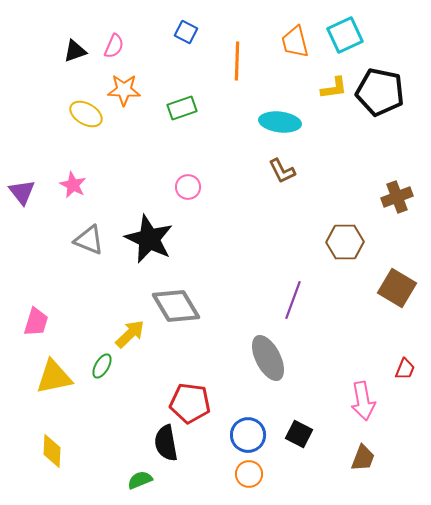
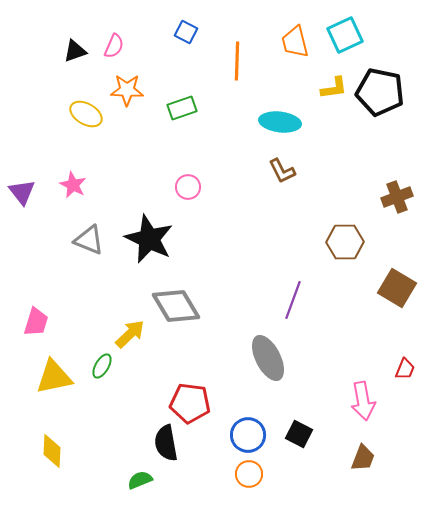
orange star: moved 3 px right
